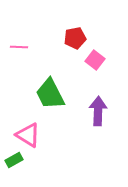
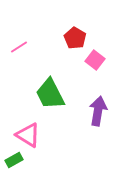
red pentagon: rotated 30 degrees counterclockwise
pink line: rotated 36 degrees counterclockwise
purple arrow: rotated 8 degrees clockwise
